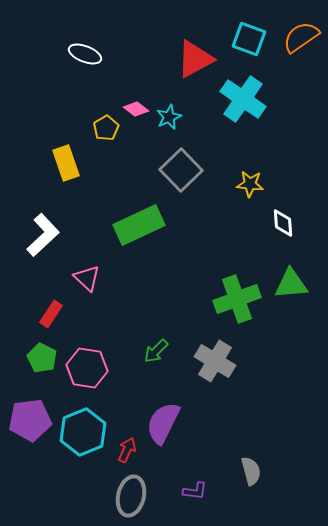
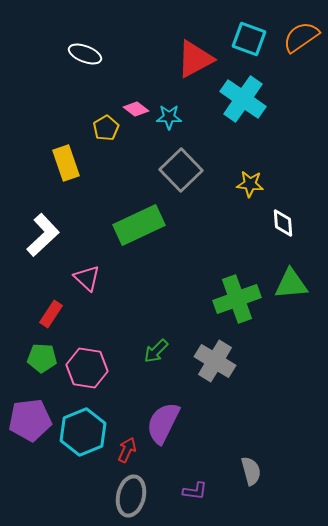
cyan star: rotated 25 degrees clockwise
green pentagon: rotated 24 degrees counterclockwise
